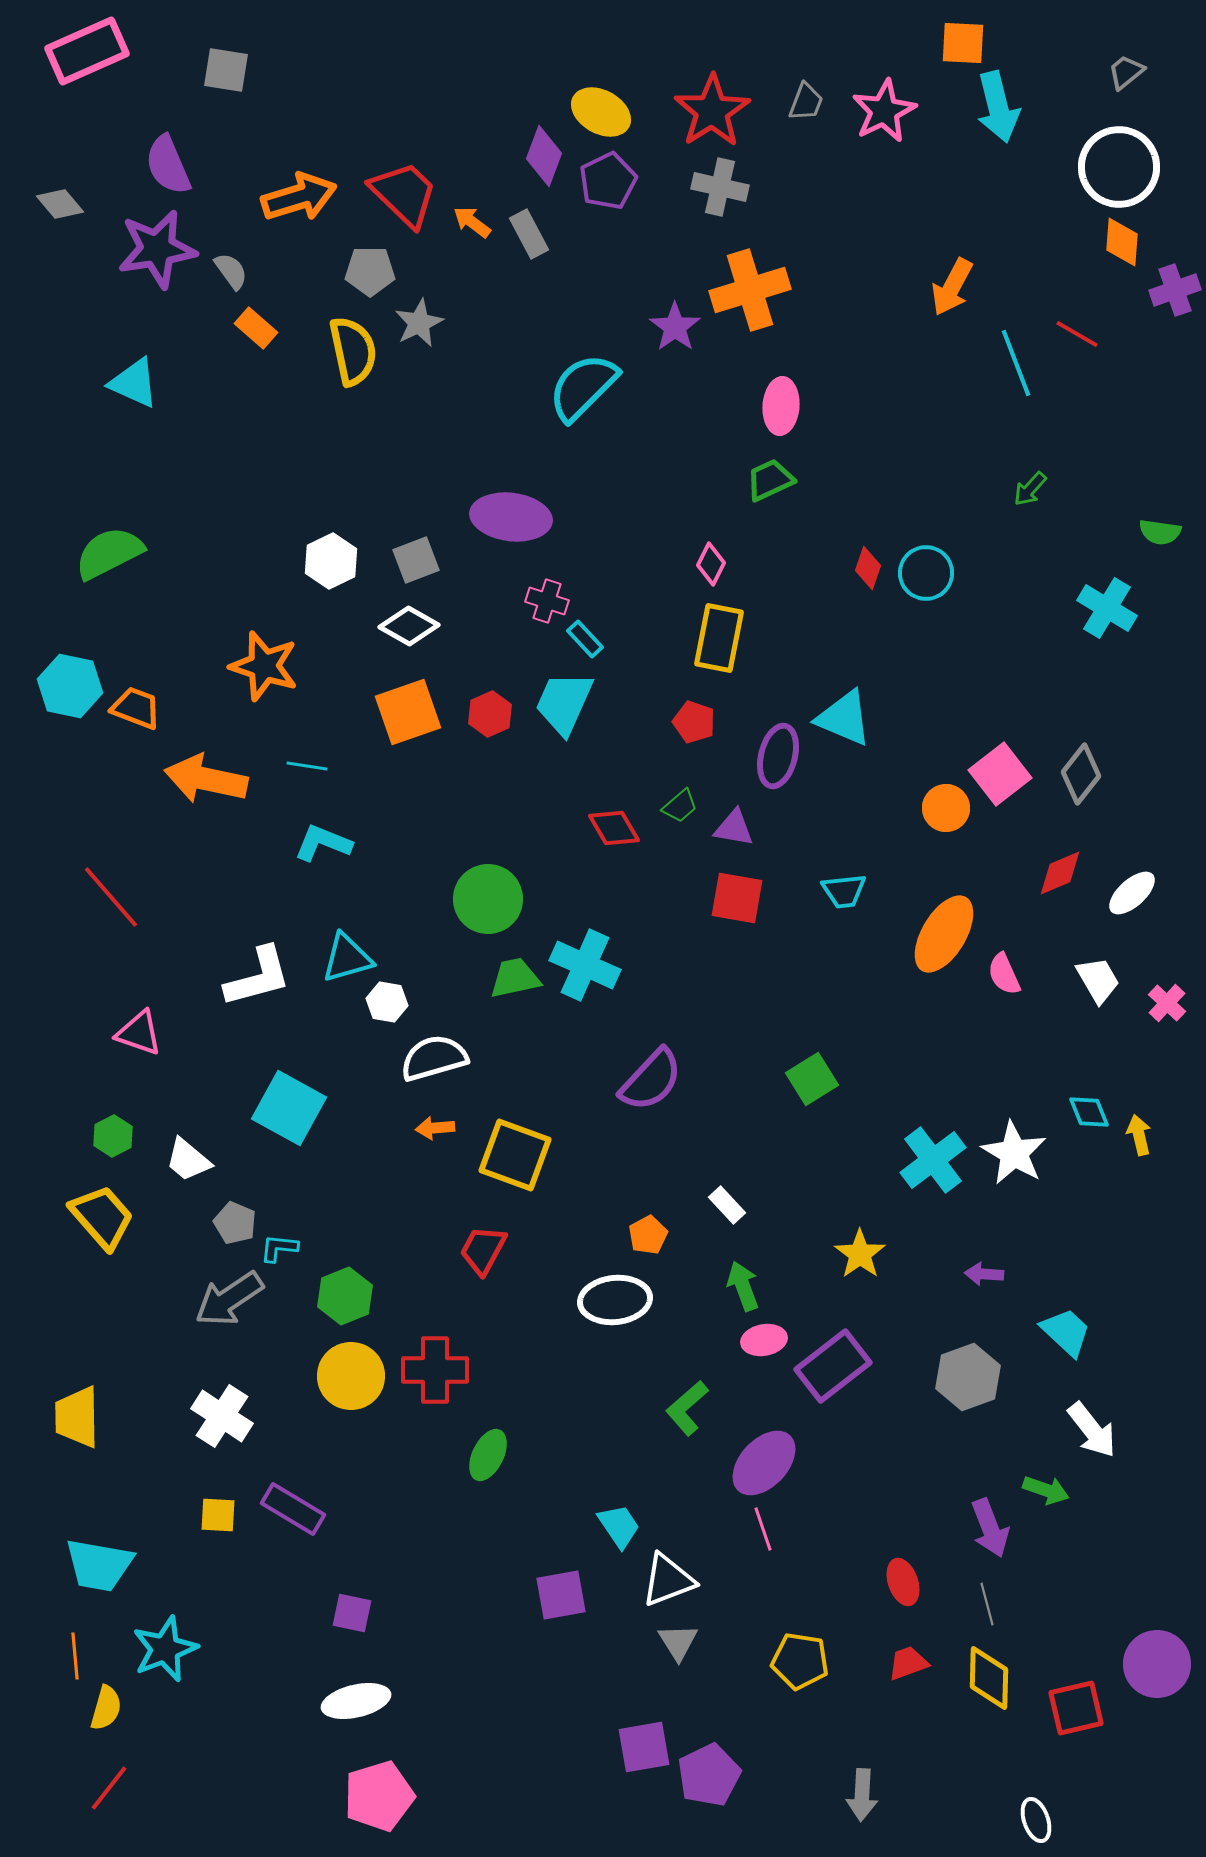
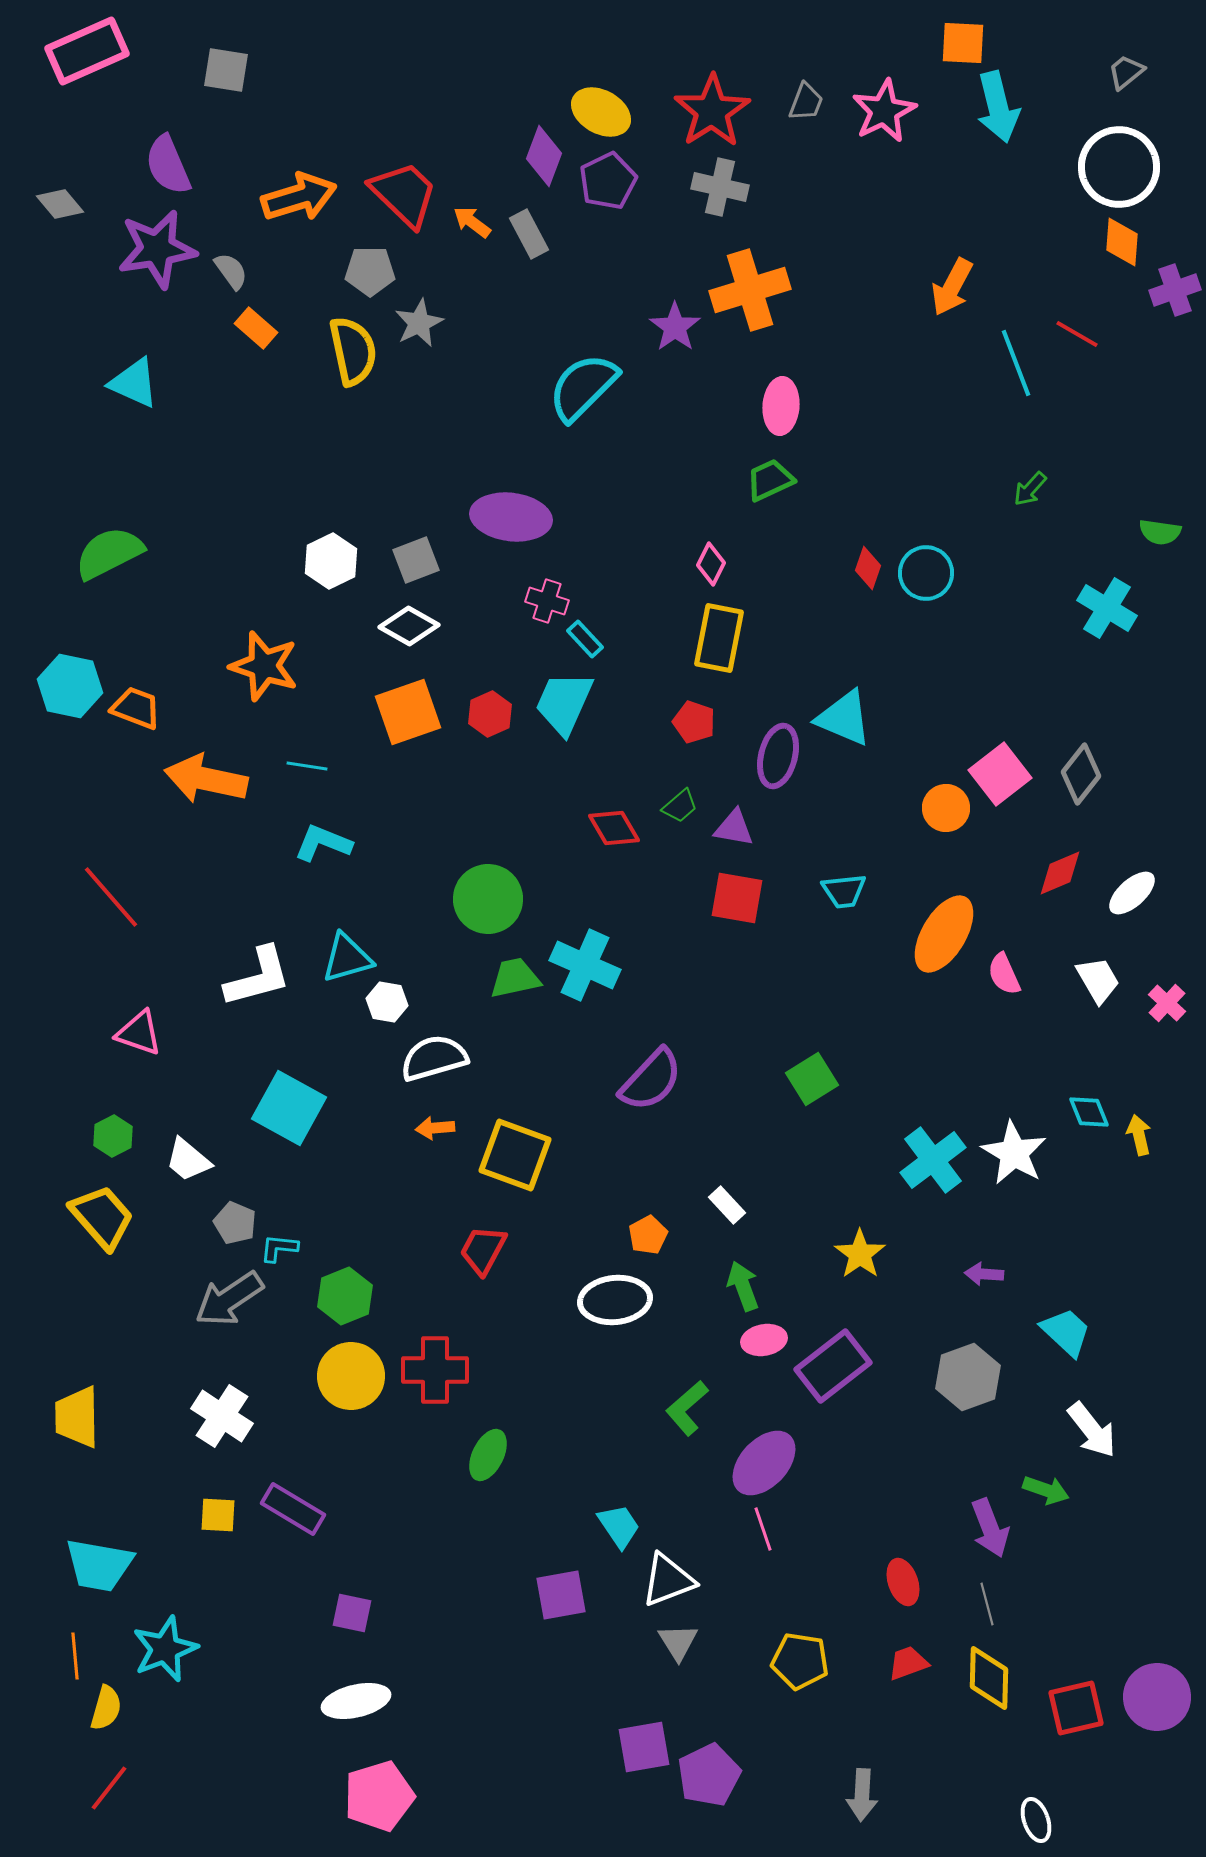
purple circle at (1157, 1664): moved 33 px down
